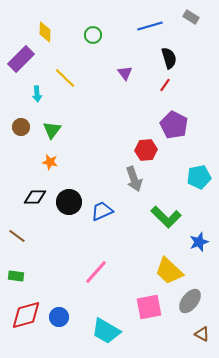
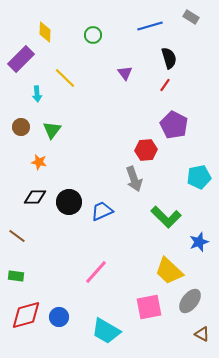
orange star: moved 11 px left
